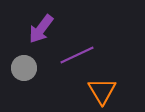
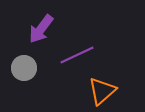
orange triangle: rotated 20 degrees clockwise
